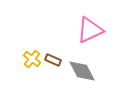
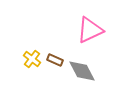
brown rectangle: moved 2 px right
